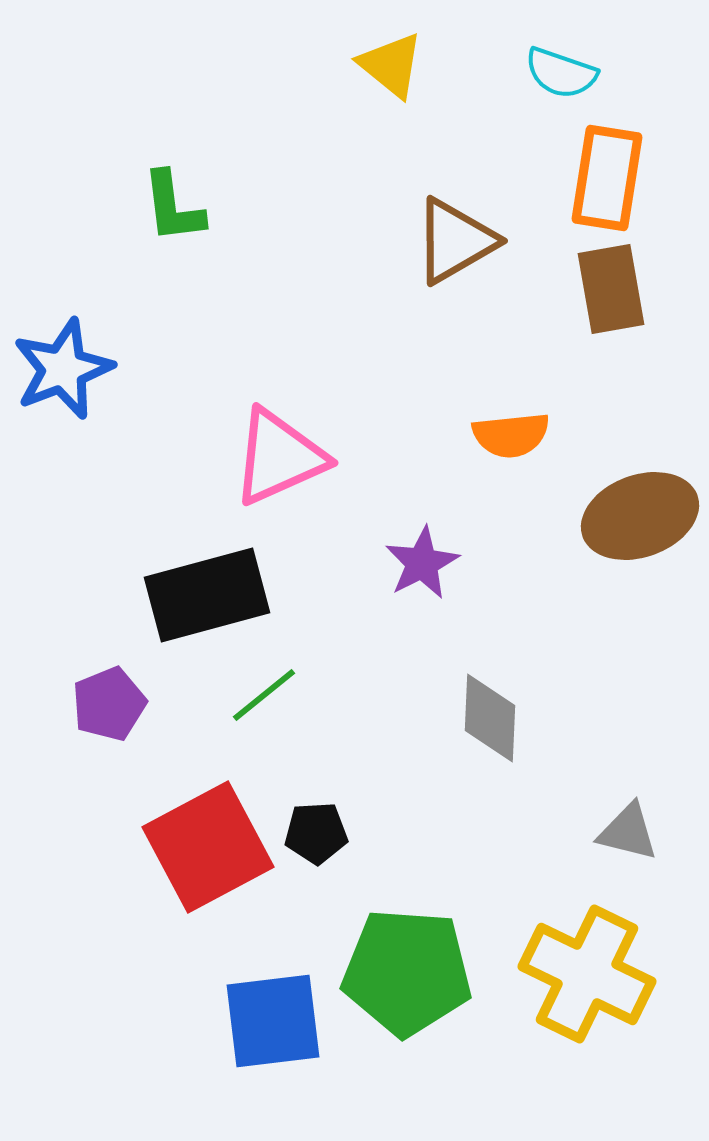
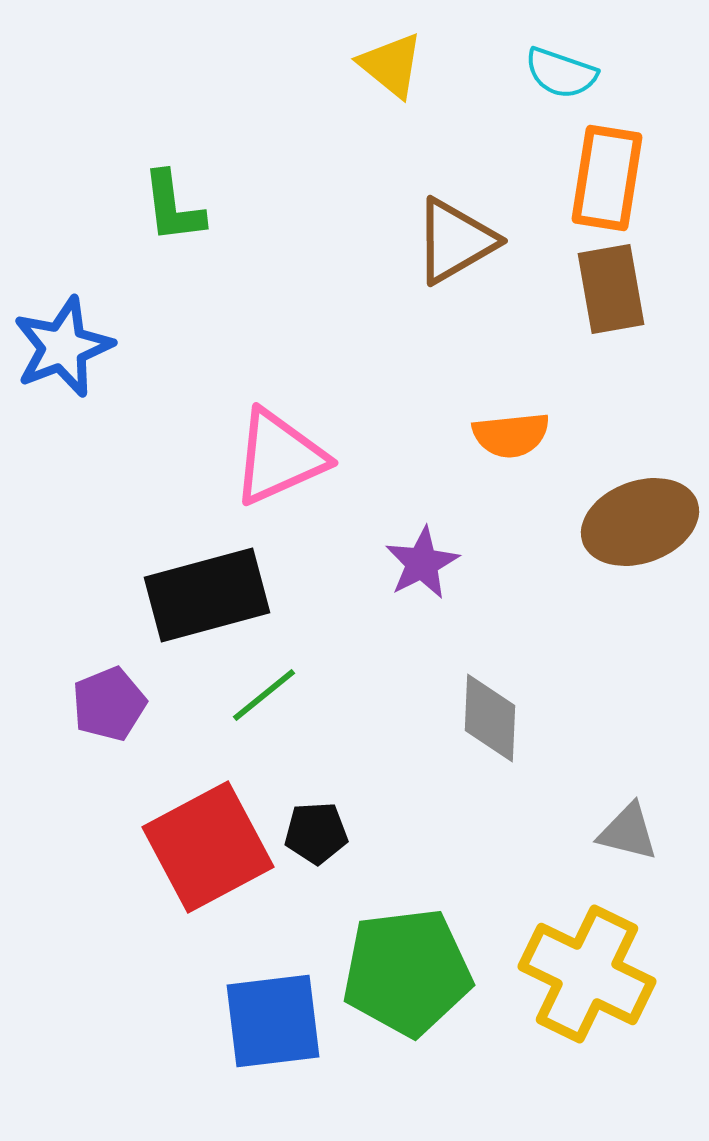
blue star: moved 22 px up
brown ellipse: moved 6 px down
green pentagon: rotated 11 degrees counterclockwise
